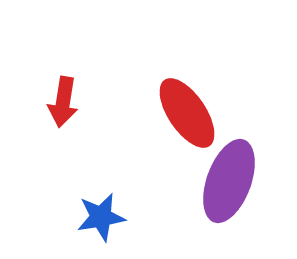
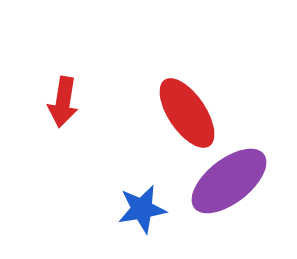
purple ellipse: rotated 32 degrees clockwise
blue star: moved 41 px right, 8 px up
